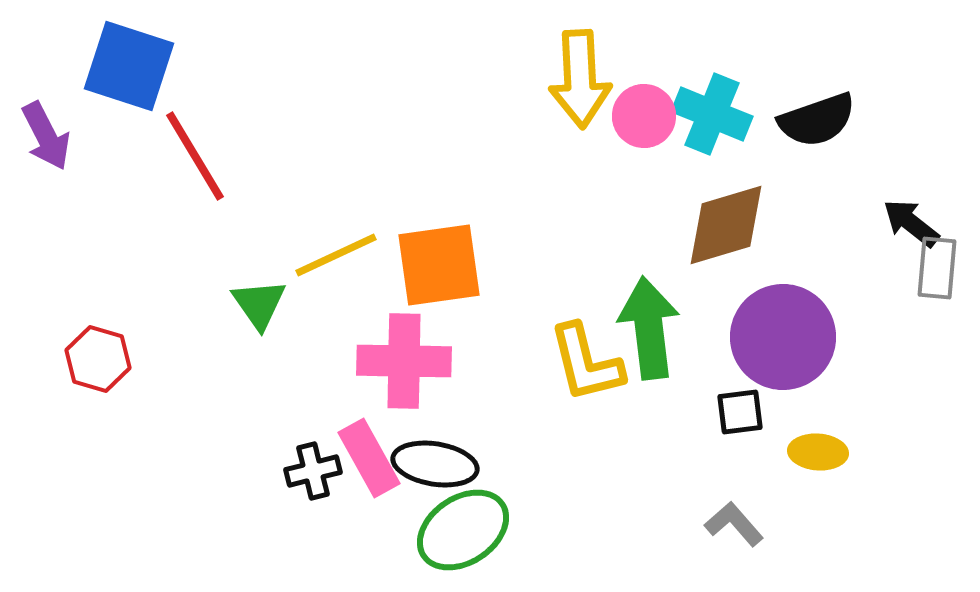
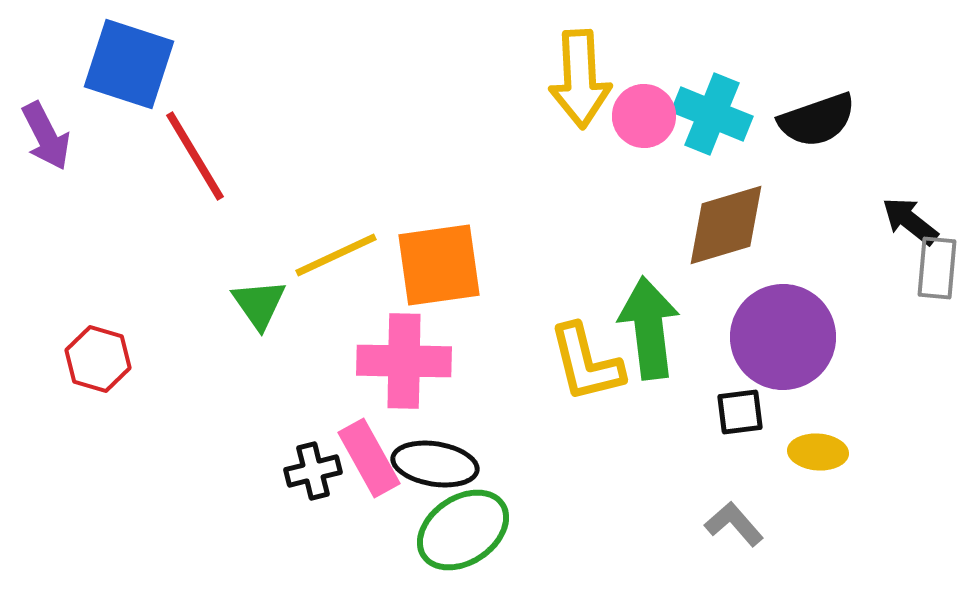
blue square: moved 2 px up
black arrow: moved 1 px left, 2 px up
